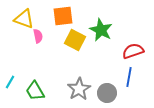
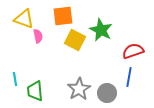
cyan line: moved 5 px right, 3 px up; rotated 40 degrees counterclockwise
green trapezoid: rotated 25 degrees clockwise
